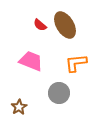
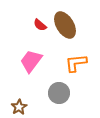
pink trapezoid: rotated 75 degrees counterclockwise
